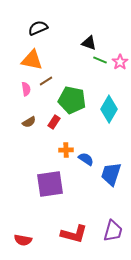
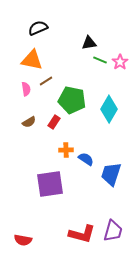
black triangle: rotated 28 degrees counterclockwise
red L-shape: moved 8 px right
